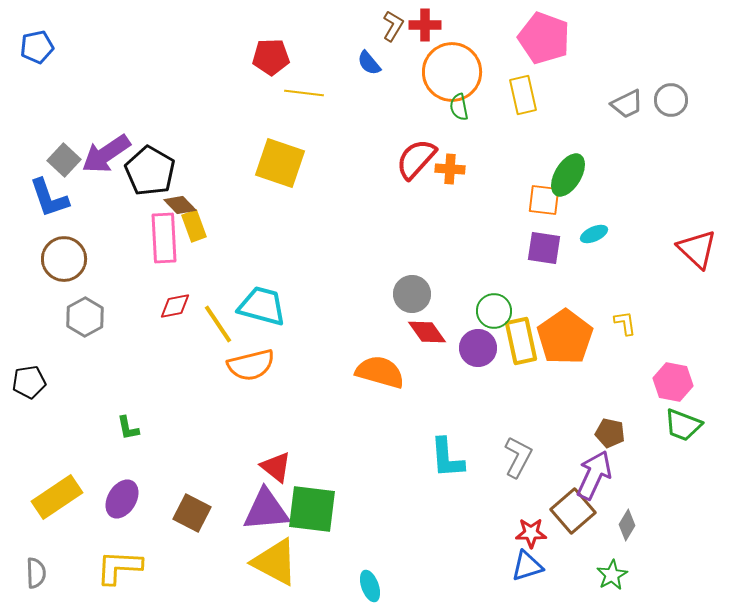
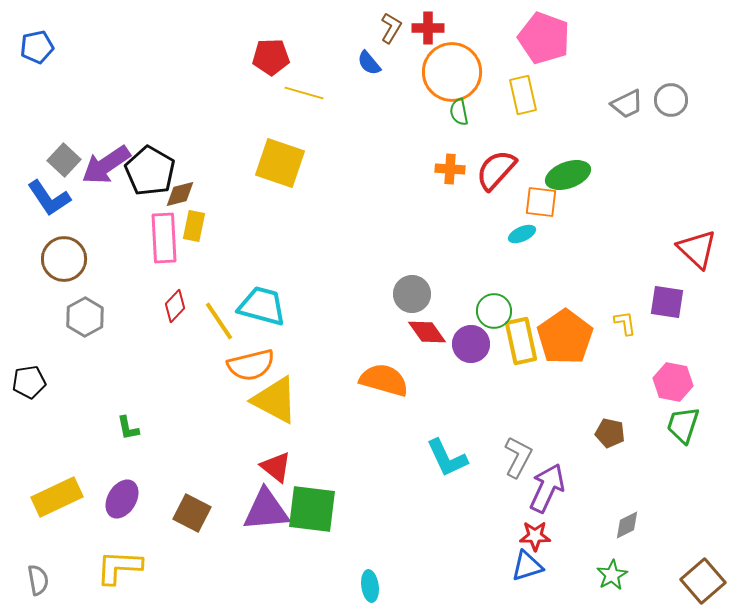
red cross at (425, 25): moved 3 px right, 3 px down
brown L-shape at (393, 26): moved 2 px left, 2 px down
yellow line at (304, 93): rotated 9 degrees clockwise
green semicircle at (459, 107): moved 5 px down
purple arrow at (106, 154): moved 11 px down
red semicircle at (416, 159): moved 80 px right, 11 px down
green ellipse at (568, 175): rotated 39 degrees clockwise
blue L-shape at (49, 198): rotated 15 degrees counterclockwise
orange square at (544, 200): moved 3 px left, 2 px down
brown diamond at (180, 205): moved 11 px up; rotated 60 degrees counterclockwise
yellow rectangle at (194, 226): rotated 32 degrees clockwise
cyan ellipse at (594, 234): moved 72 px left
purple square at (544, 248): moved 123 px right, 54 px down
red diamond at (175, 306): rotated 36 degrees counterclockwise
yellow line at (218, 324): moved 1 px right, 3 px up
purple circle at (478, 348): moved 7 px left, 4 px up
orange semicircle at (380, 372): moved 4 px right, 8 px down
green trapezoid at (683, 425): rotated 87 degrees clockwise
cyan L-shape at (447, 458): rotated 21 degrees counterclockwise
purple arrow at (594, 475): moved 47 px left, 13 px down
yellow rectangle at (57, 497): rotated 9 degrees clockwise
brown square at (573, 511): moved 130 px right, 70 px down
gray diamond at (627, 525): rotated 32 degrees clockwise
red star at (531, 533): moved 4 px right, 3 px down
yellow triangle at (275, 562): moved 162 px up
gray semicircle at (36, 573): moved 2 px right, 7 px down; rotated 8 degrees counterclockwise
cyan ellipse at (370, 586): rotated 12 degrees clockwise
